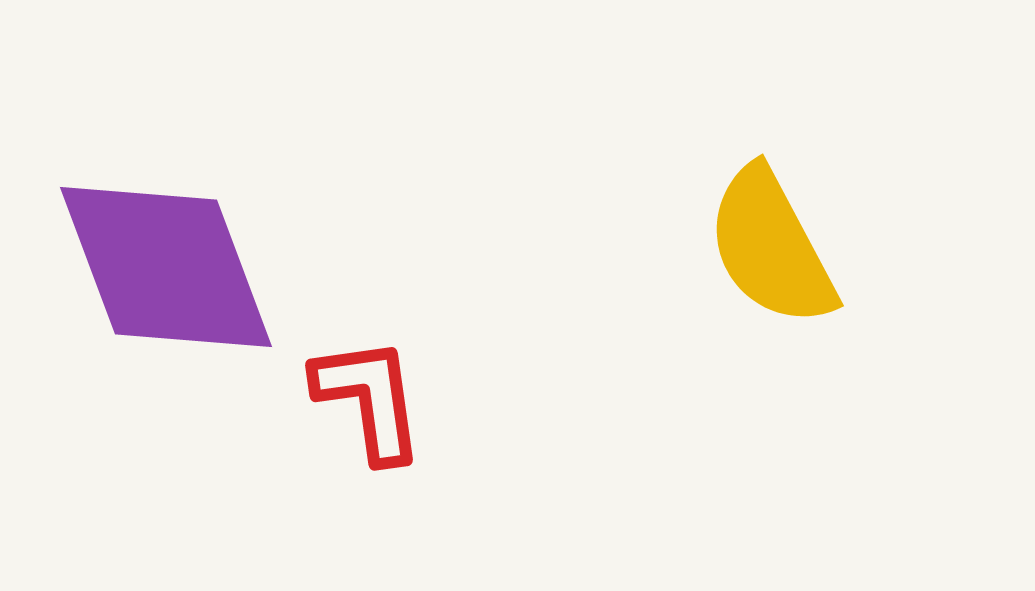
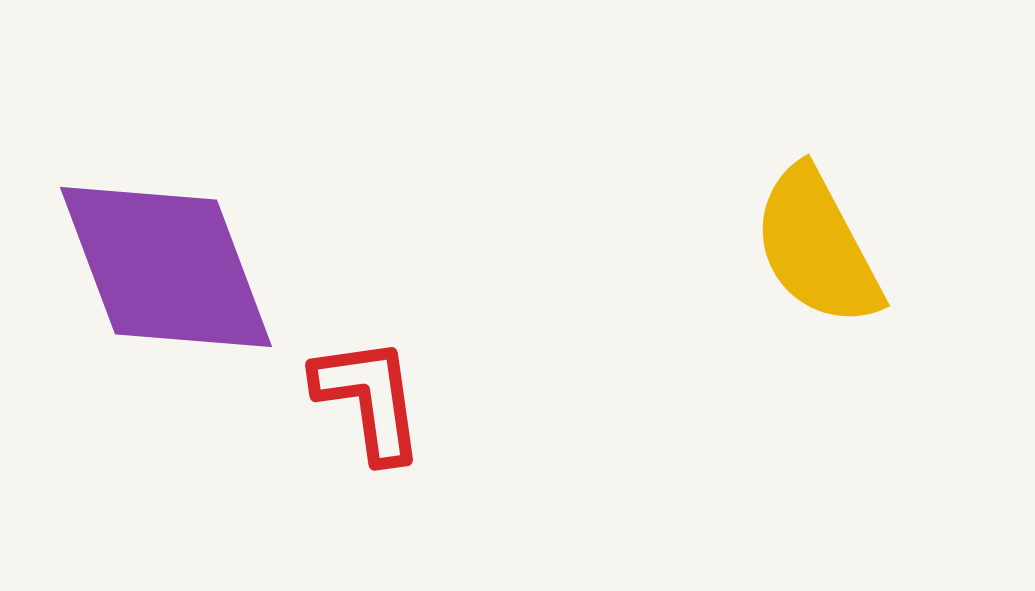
yellow semicircle: moved 46 px right
